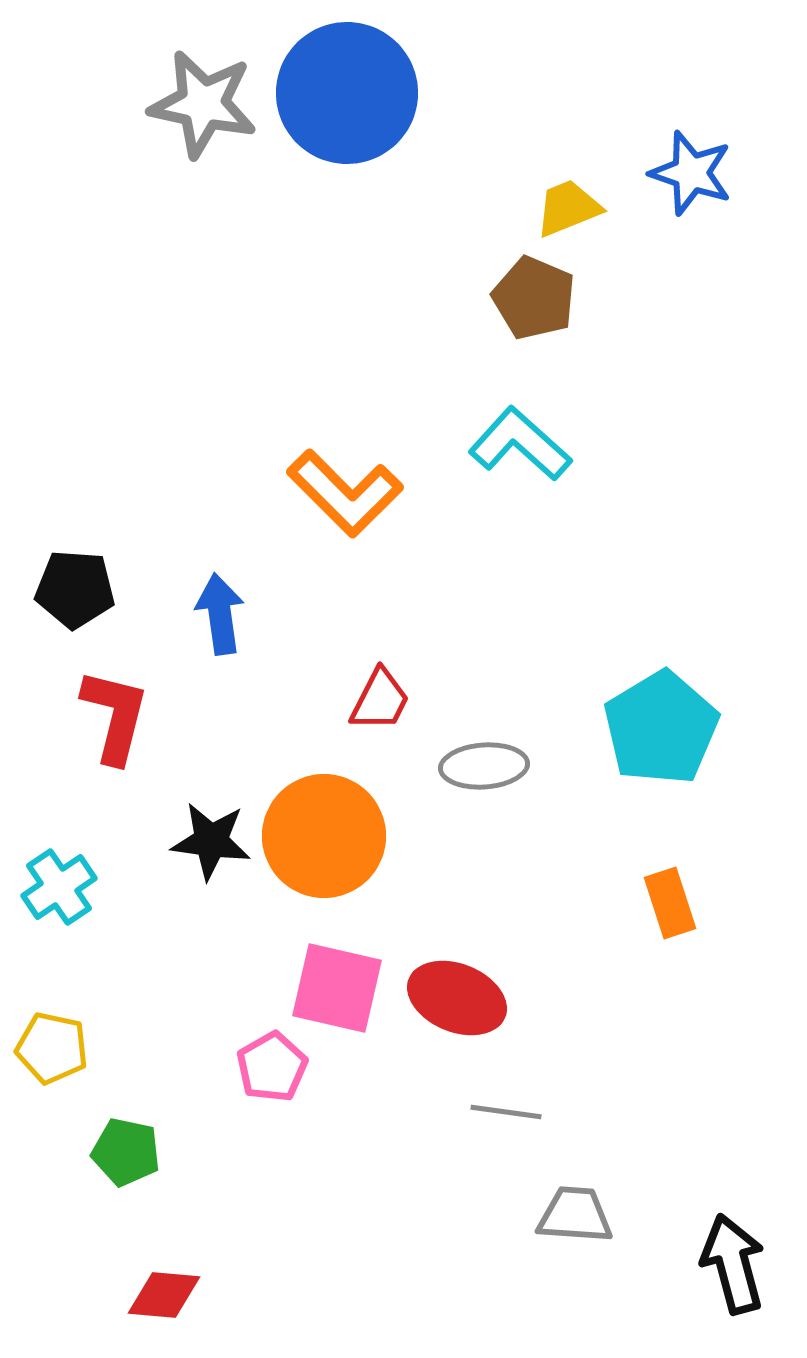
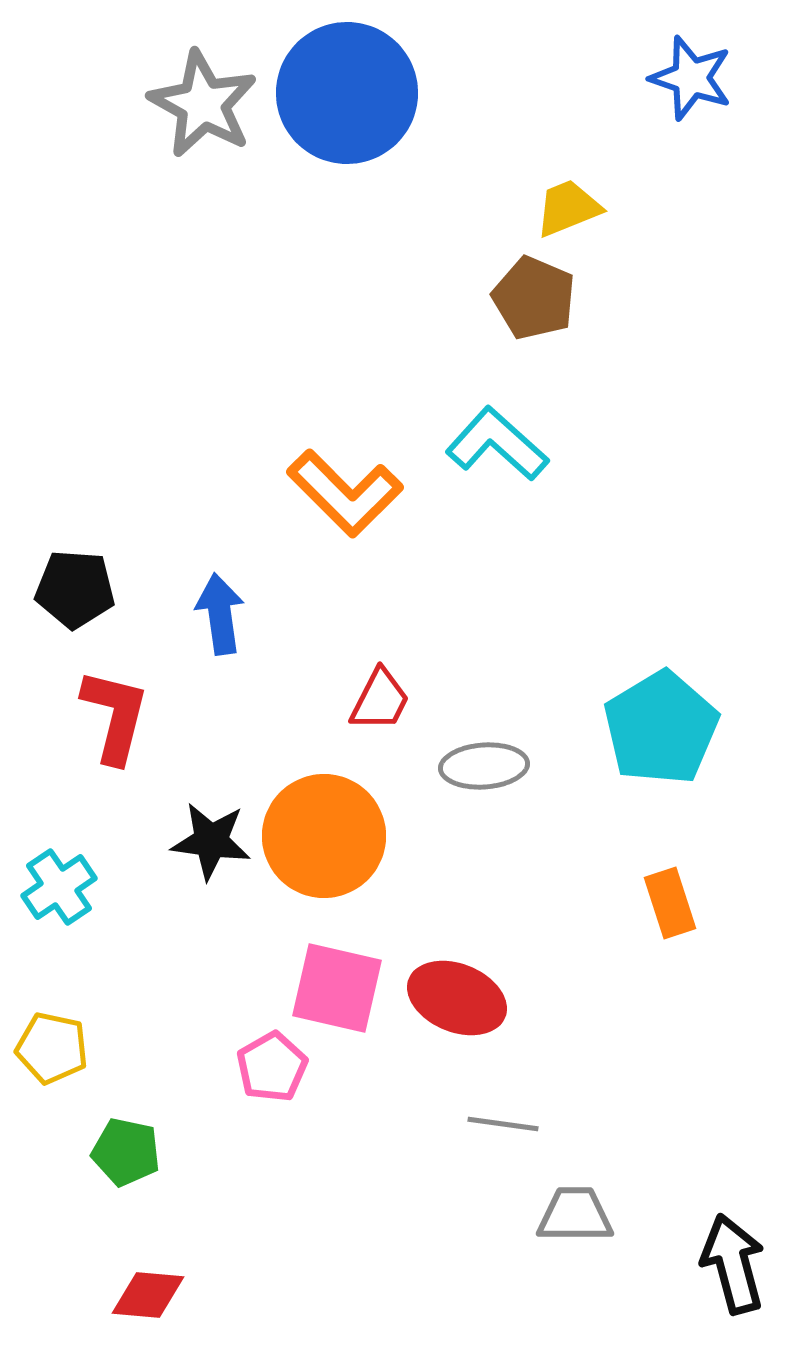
gray star: rotated 17 degrees clockwise
blue star: moved 95 px up
cyan L-shape: moved 23 px left
gray line: moved 3 px left, 12 px down
gray trapezoid: rotated 4 degrees counterclockwise
red diamond: moved 16 px left
